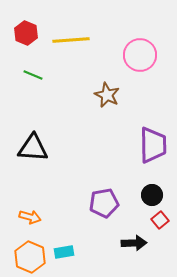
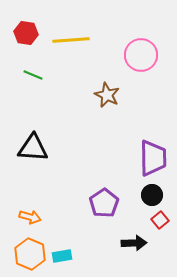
red hexagon: rotated 15 degrees counterclockwise
pink circle: moved 1 px right
purple trapezoid: moved 13 px down
purple pentagon: rotated 24 degrees counterclockwise
cyan rectangle: moved 2 px left, 4 px down
orange hexagon: moved 3 px up
